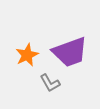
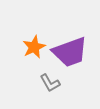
orange star: moved 7 px right, 8 px up
